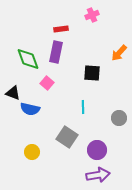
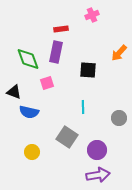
black square: moved 4 px left, 3 px up
pink square: rotated 32 degrees clockwise
black triangle: moved 1 px right, 1 px up
blue semicircle: moved 1 px left, 3 px down
